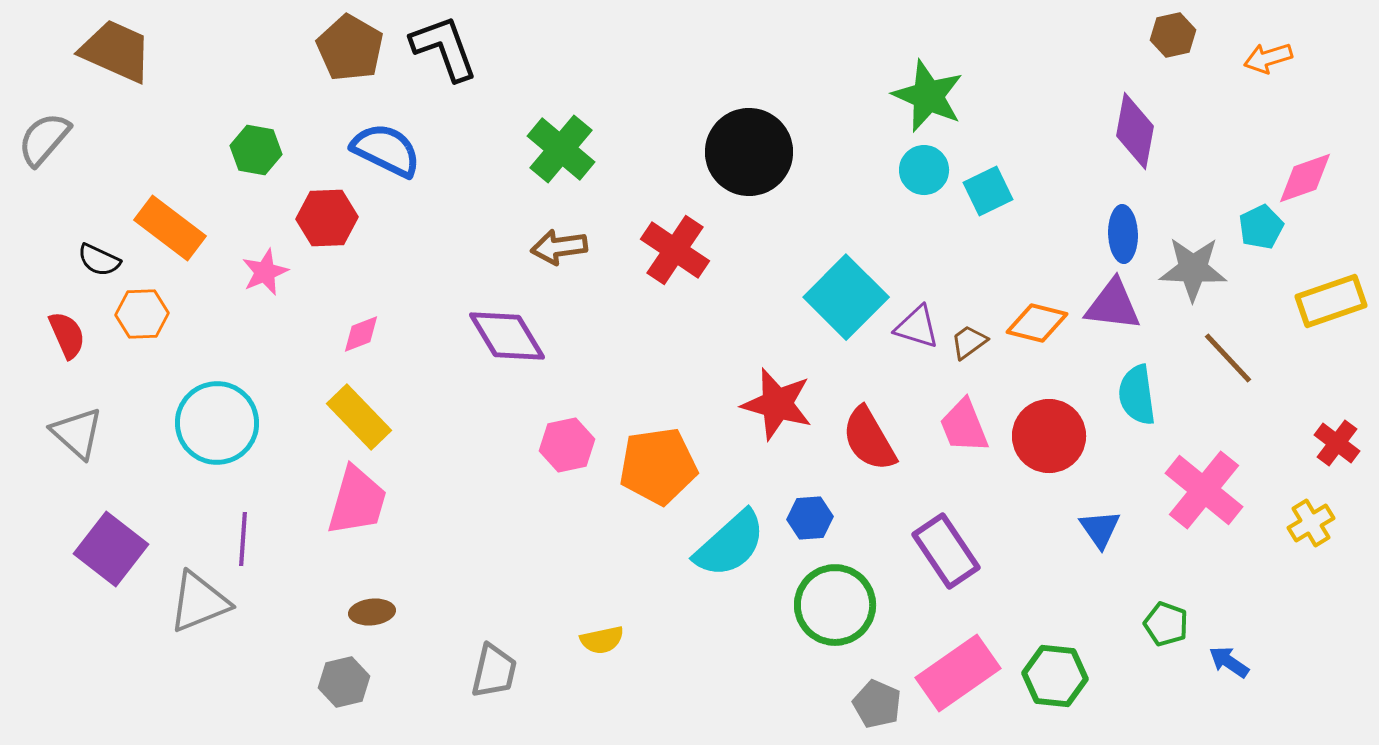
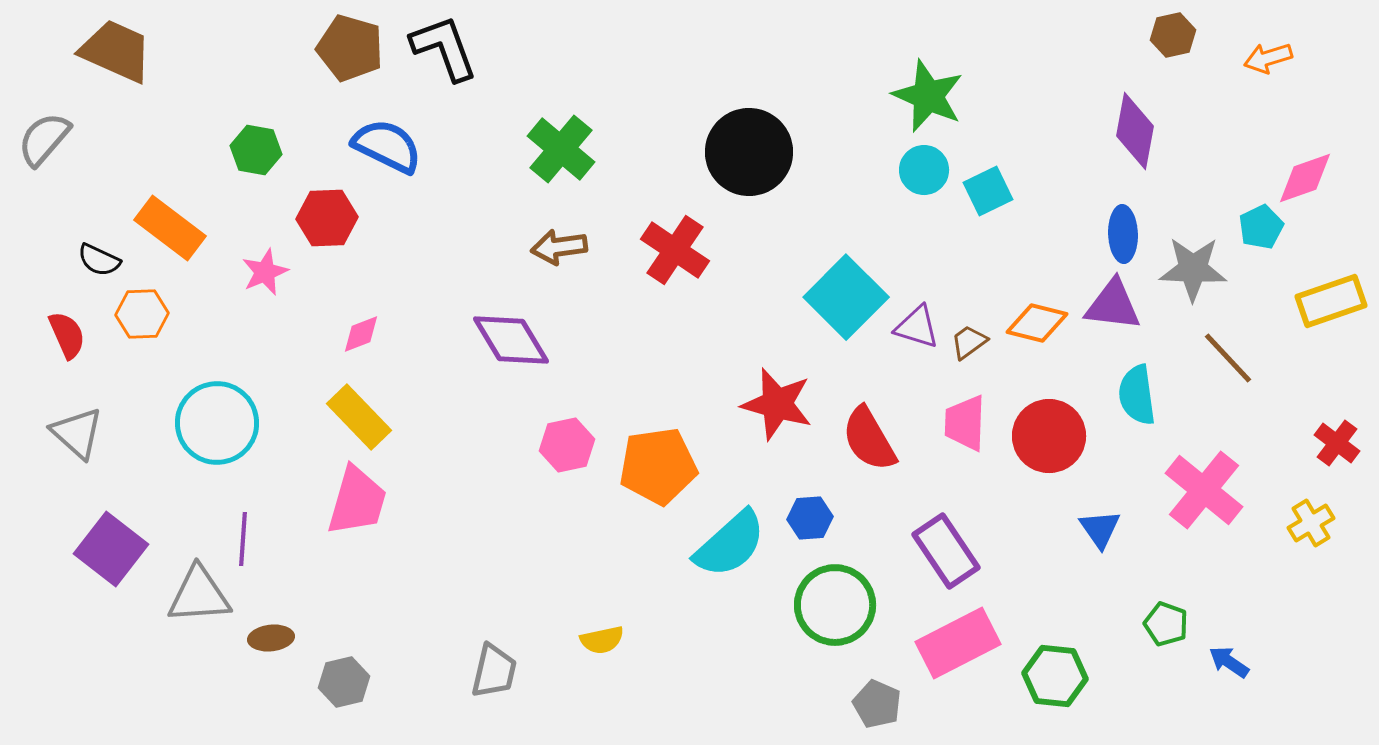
brown pentagon at (350, 48): rotated 14 degrees counterclockwise
blue semicircle at (386, 150): moved 1 px right, 4 px up
purple diamond at (507, 336): moved 4 px right, 4 px down
pink trapezoid at (964, 426): moved 1 px right, 3 px up; rotated 24 degrees clockwise
gray triangle at (199, 602): moved 7 px up; rotated 18 degrees clockwise
brown ellipse at (372, 612): moved 101 px left, 26 px down
pink rectangle at (958, 673): moved 30 px up; rotated 8 degrees clockwise
